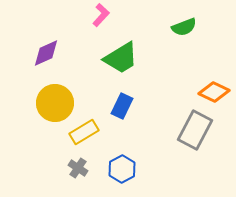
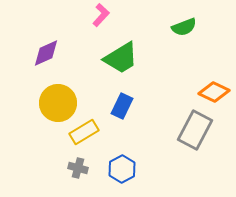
yellow circle: moved 3 px right
gray cross: rotated 18 degrees counterclockwise
